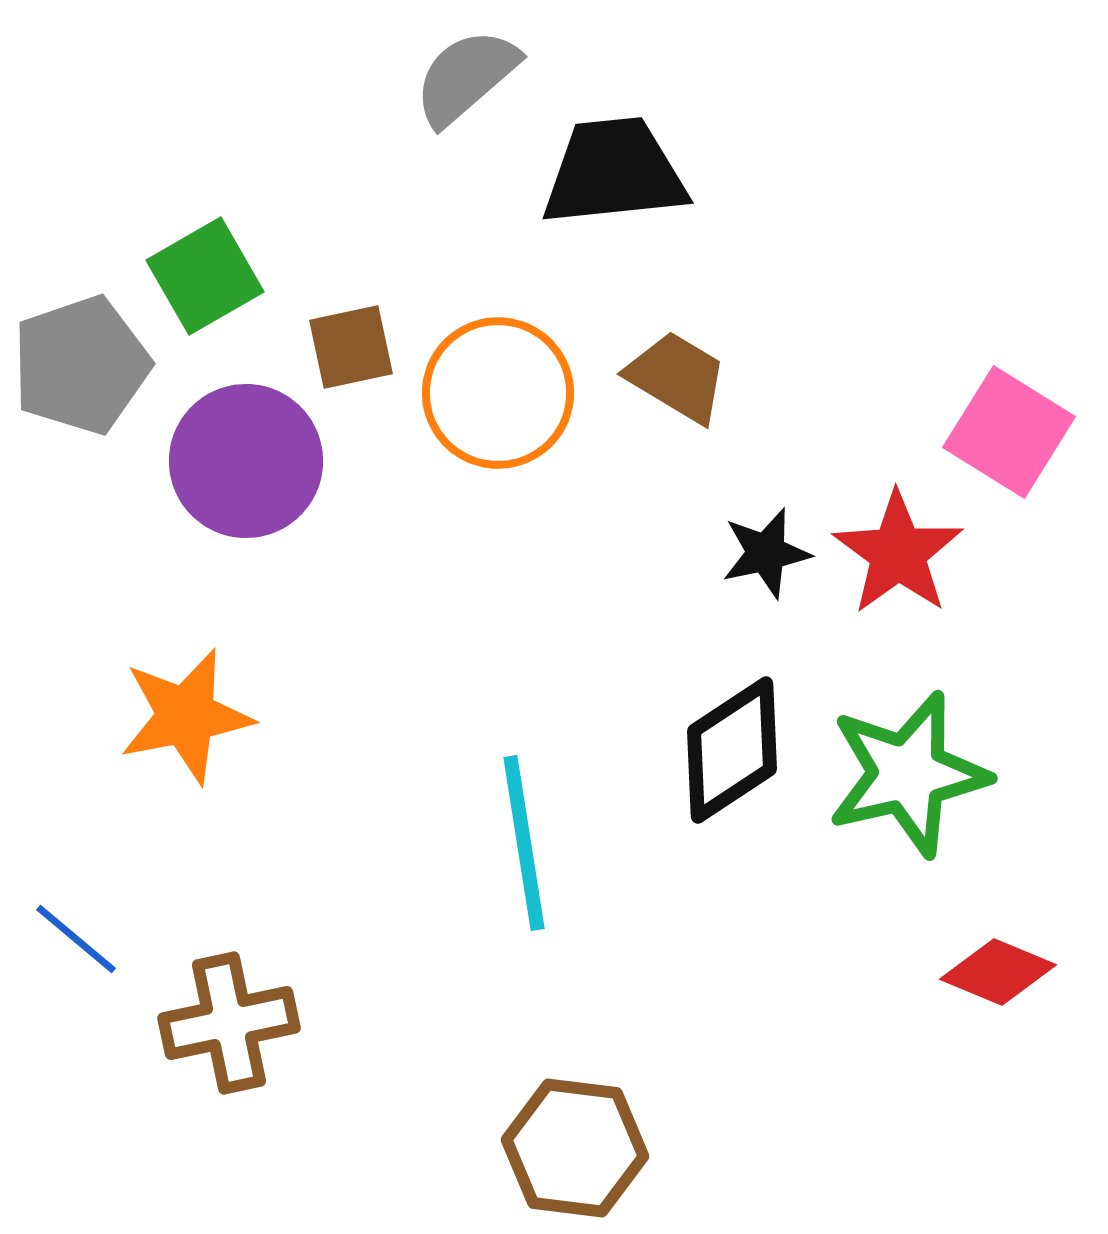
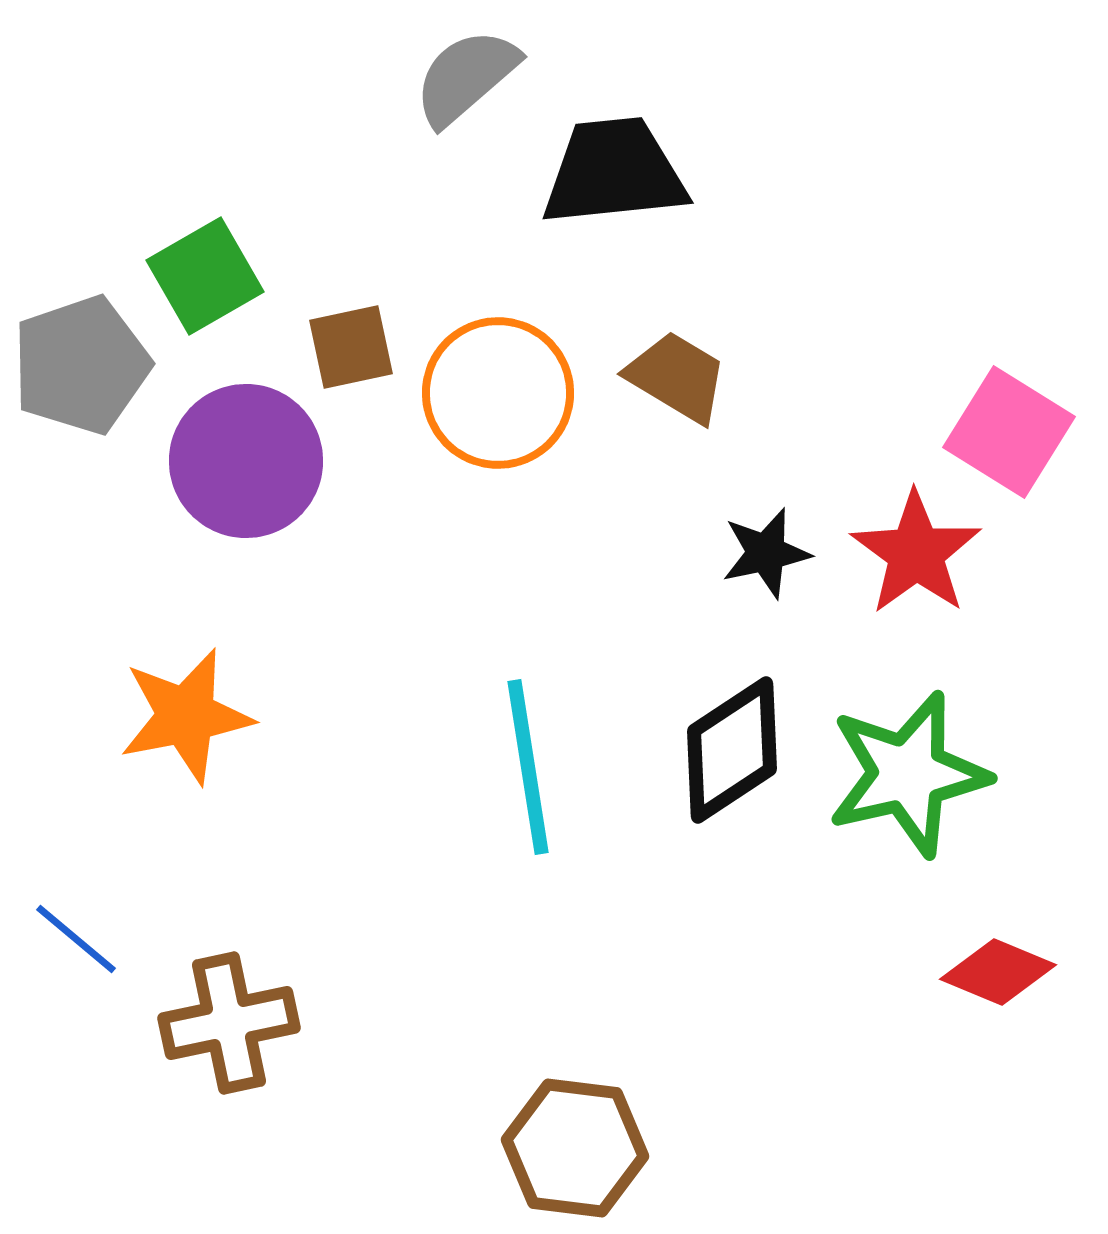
red star: moved 18 px right
cyan line: moved 4 px right, 76 px up
